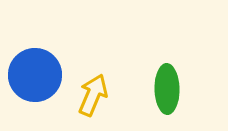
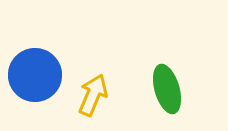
green ellipse: rotated 15 degrees counterclockwise
